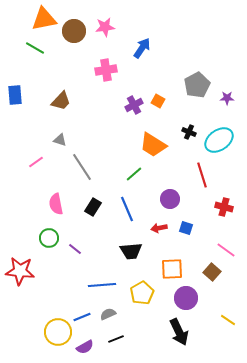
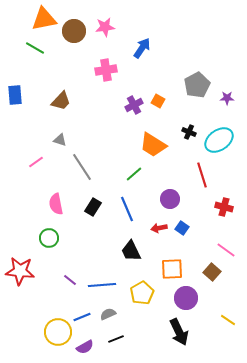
blue square at (186, 228): moved 4 px left; rotated 16 degrees clockwise
purple line at (75, 249): moved 5 px left, 31 px down
black trapezoid at (131, 251): rotated 70 degrees clockwise
